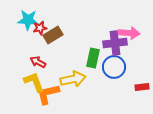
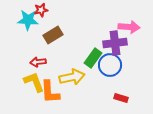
red star: moved 1 px right, 18 px up
pink arrow: moved 6 px up
green rectangle: rotated 24 degrees clockwise
red arrow: rotated 35 degrees counterclockwise
blue circle: moved 4 px left, 2 px up
yellow arrow: moved 1 px left, 2 px up
red rectangle: moved 21 px left, 11 px down; rotated 24 degrees clockwise
orange L-shape: moved 2 px right, 2 px up; rotated 80 degrees counterclockwise
